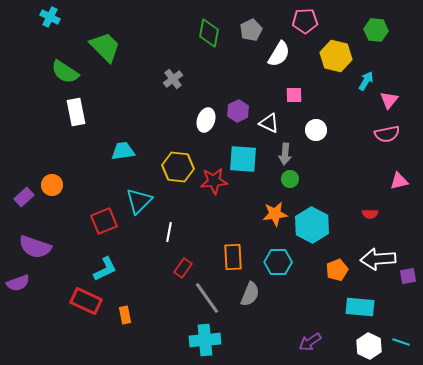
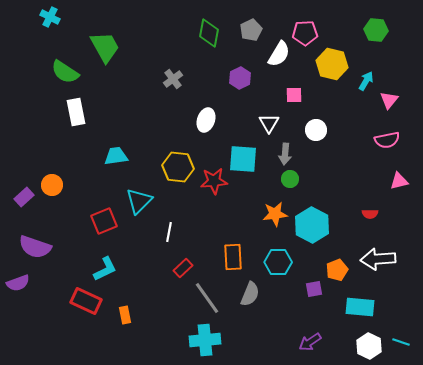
pink pentagon at (305, 21): moved 12 px down
green trapezoid at (105, 47): rotated 16 degrees clockwise
yellow hexagon at (336, 56): moved 4 px left, 8 px down
purple hexagon at (238, 111): moved 2 px right, 33 px up
white triangle at (269, 123): rotated 35 degrees clockwise
pink semicircle at (387, 134): moved 6 px down
cyan trapezoid at (123, 151): moved 7 px left, 5 px down
red rectangle at (183, 268): rotated 12 degrees clockwise
purple square at (408, 276): moved 94 px left, 13 px down
